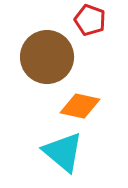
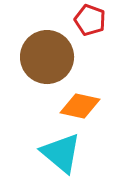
cyan triangle: moved 2 px left, 1 px down
